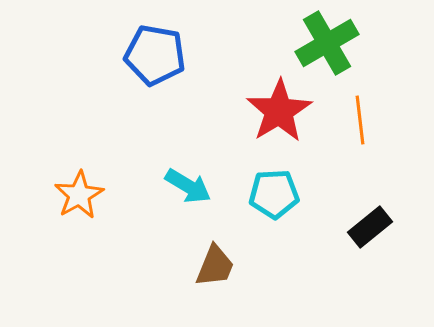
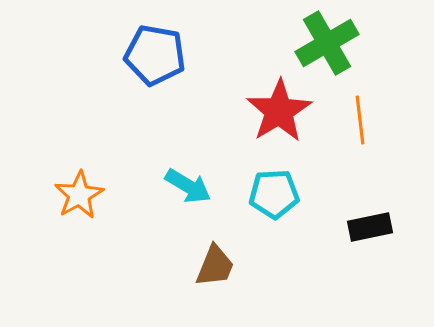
black rectangle: rotated 27 degrees clockwise
